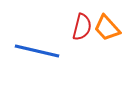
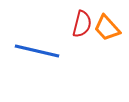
red semicircle: moved 3 px up
